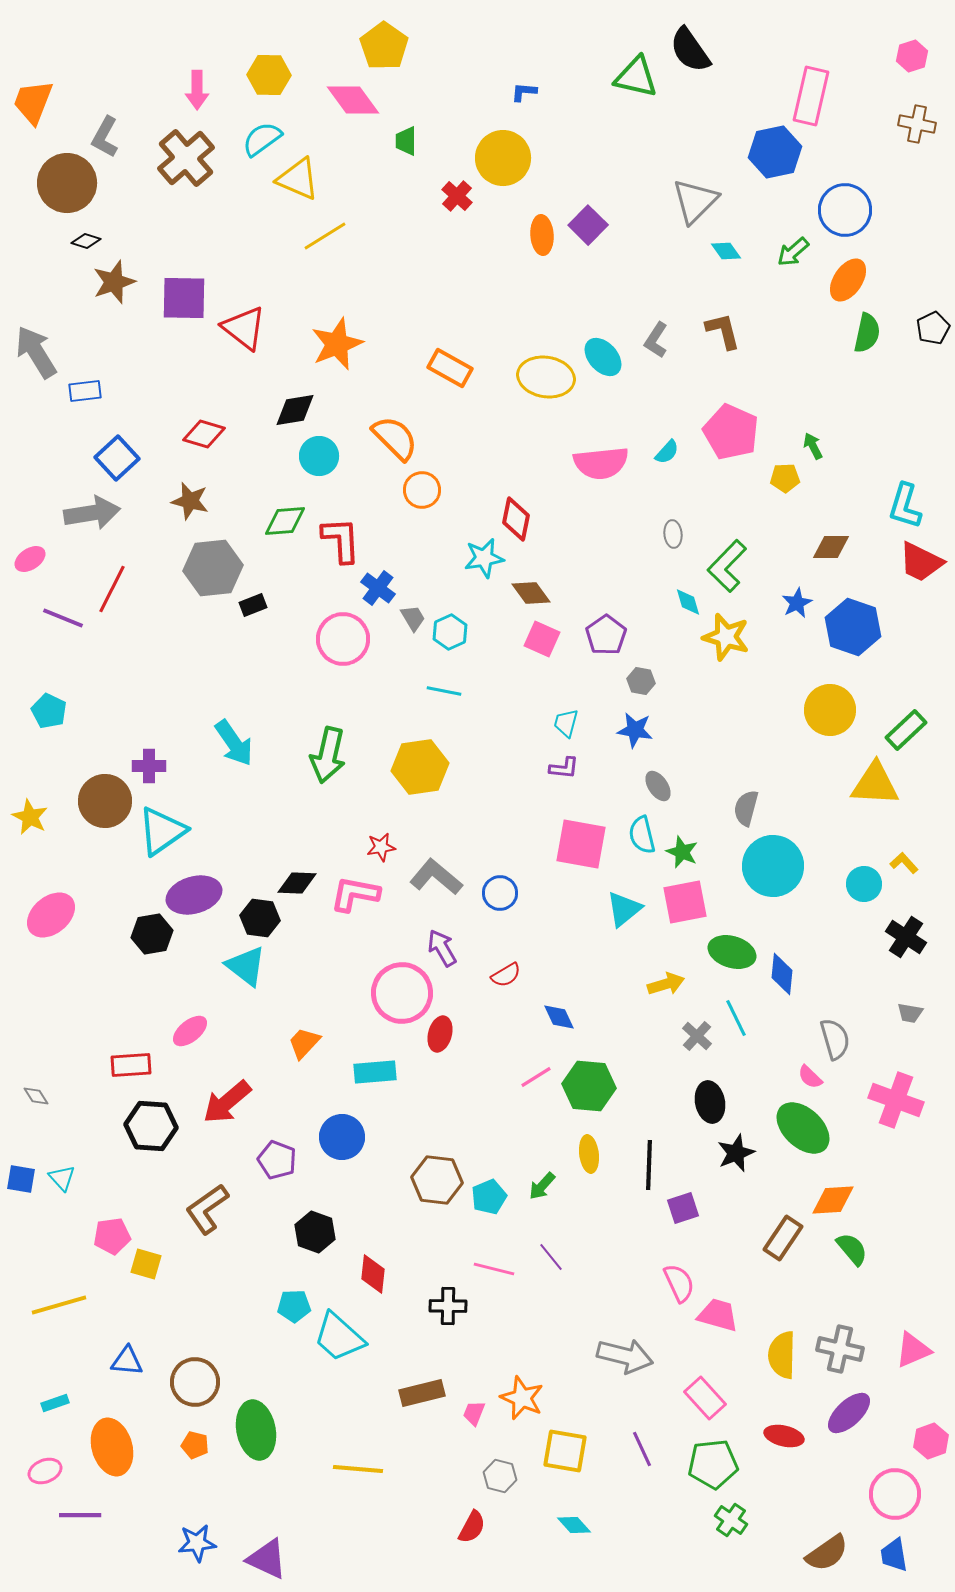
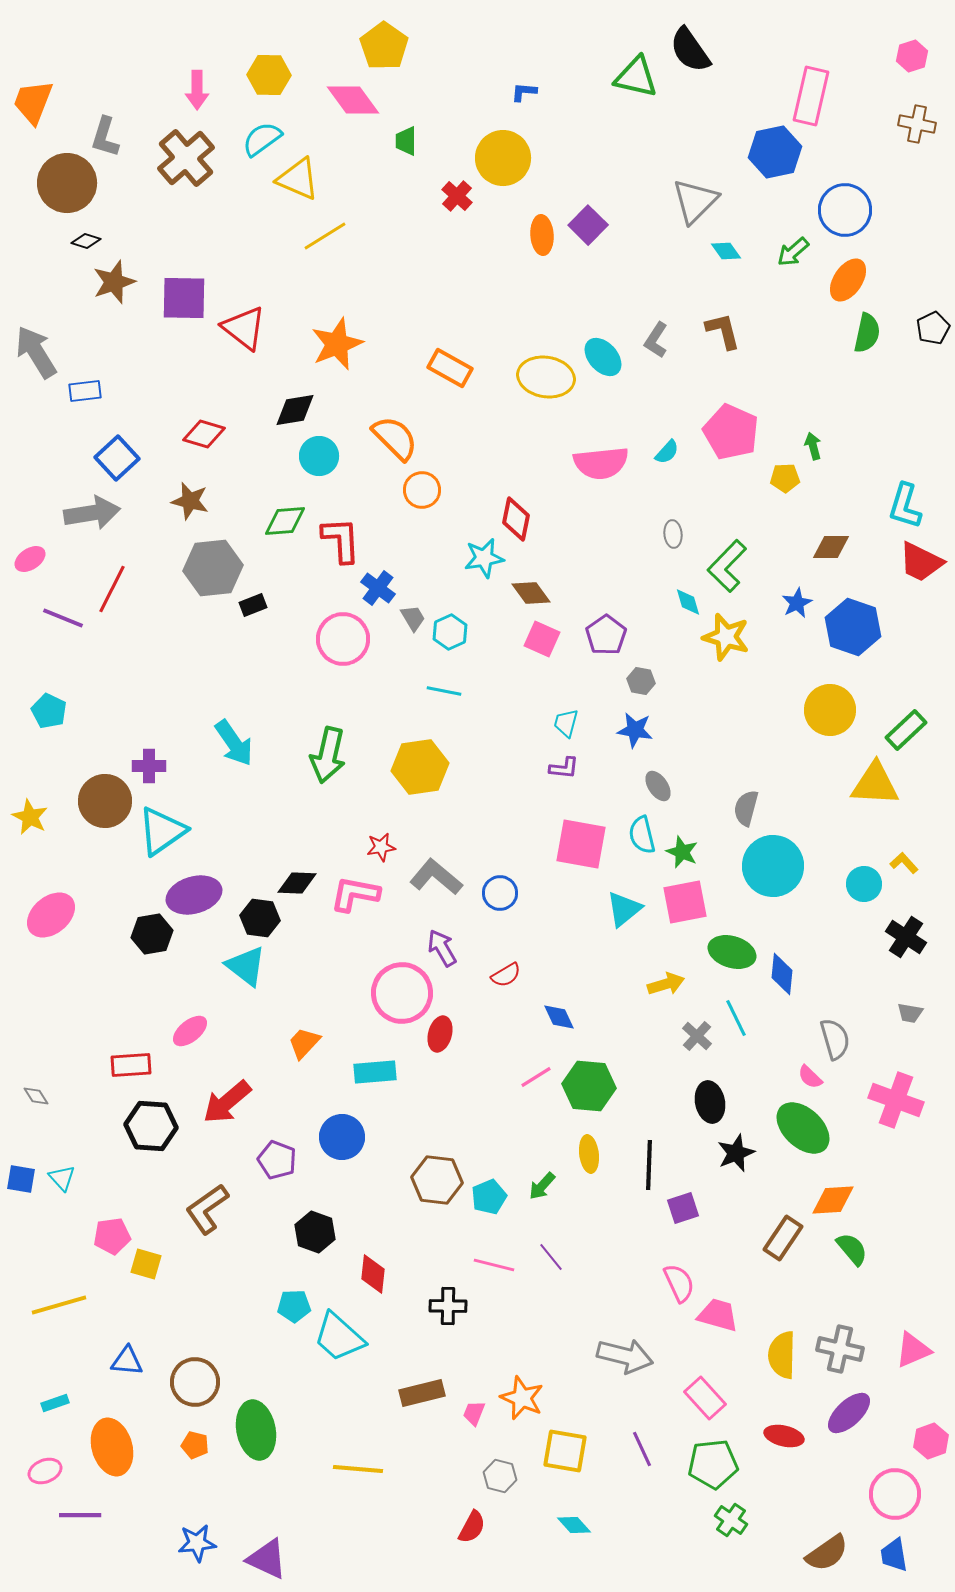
gray L-shape at (105, 137): rotated 12 degrees counterclockwise
green arrow at (813, 446): rotated 12 degrees clockwise
pink line at (494, 1269): moved 4 px up
